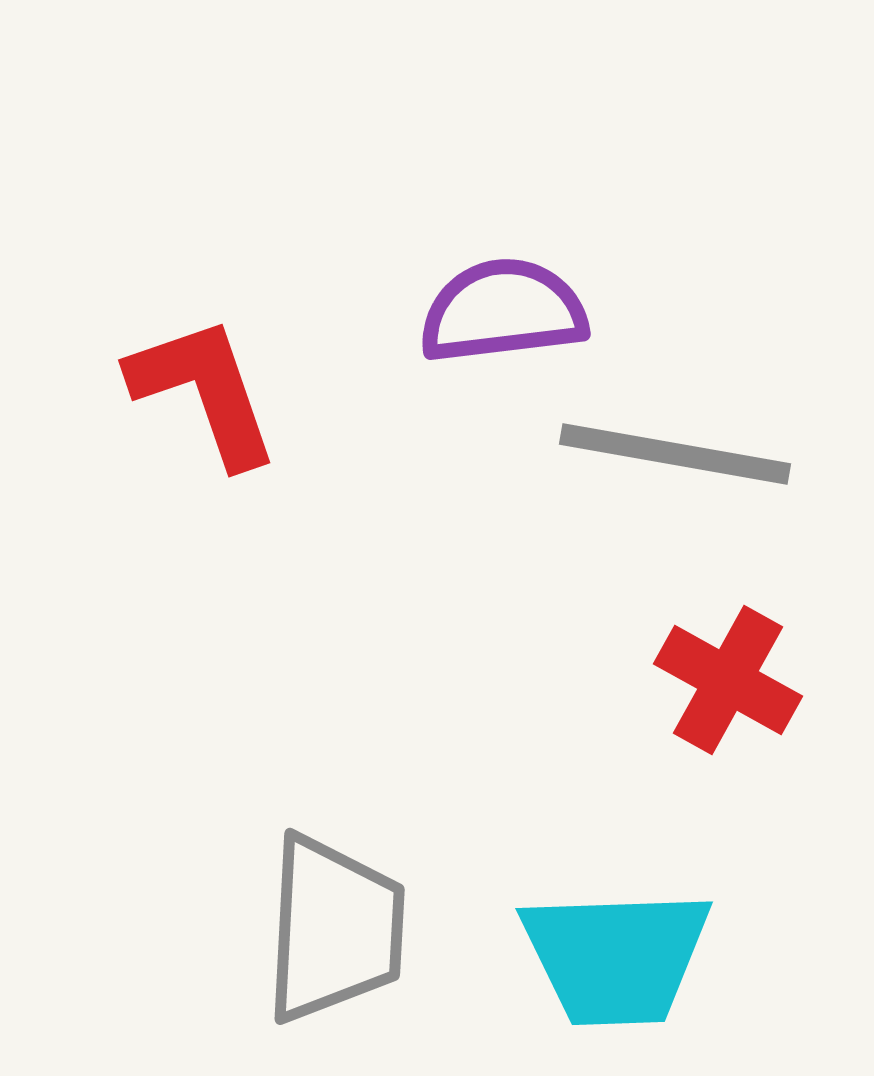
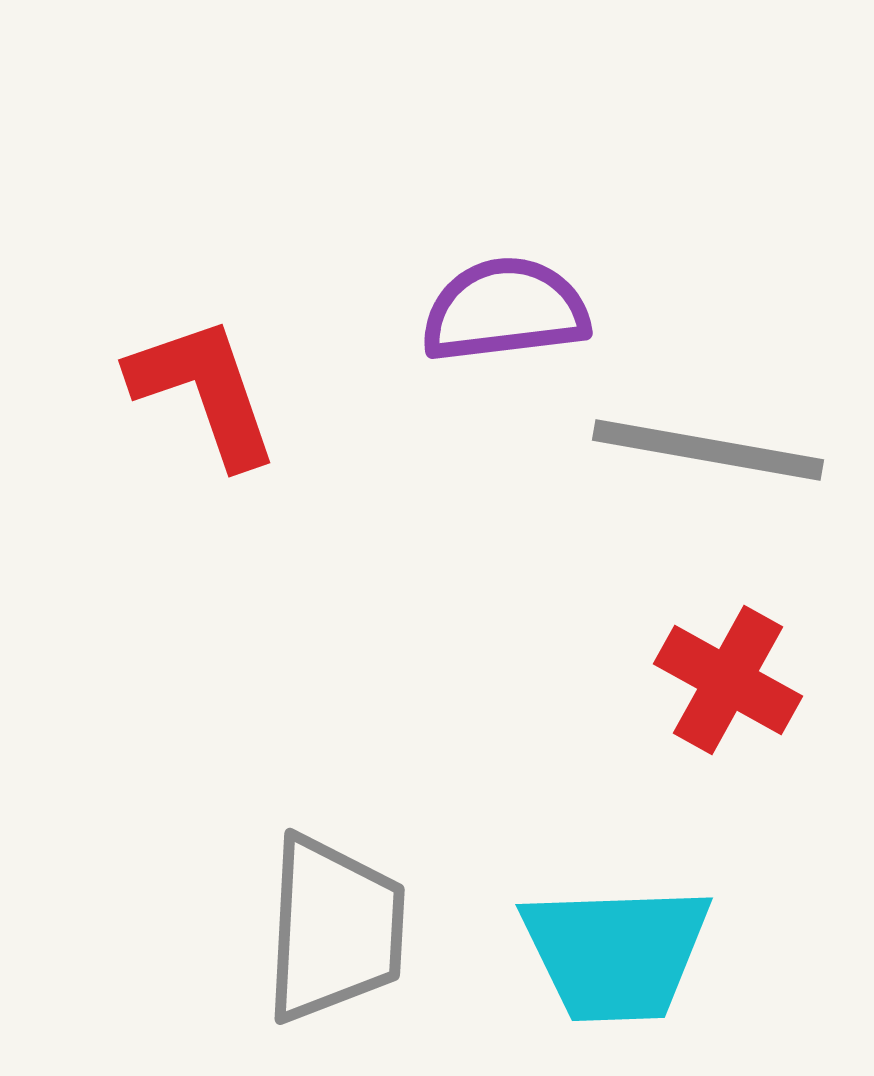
purple semicircle: moved 2 px right, 1 px up
gray line: moved 33 px right, 4 px up
cyan trapezoid: moved 4 px up
